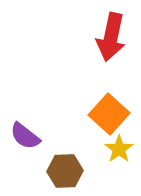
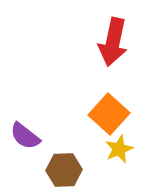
red arrow: moved 2 px right, 5 px down
yellow star: rotated 12 degrees clockwise
brown hexagon: moved 1 px left, 1 px up
